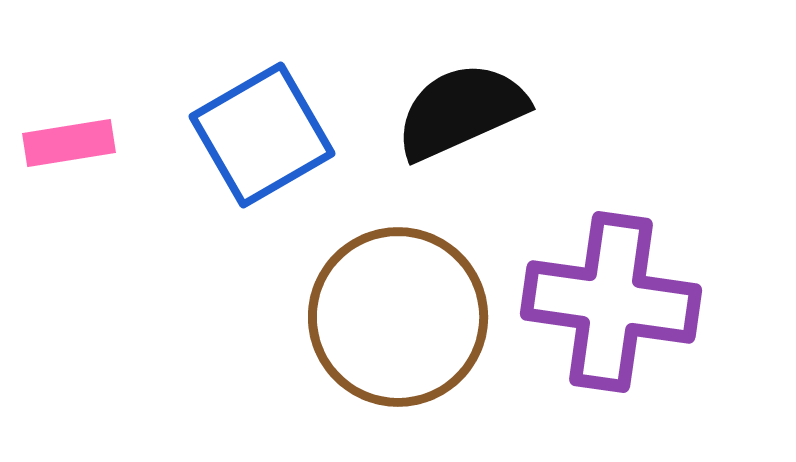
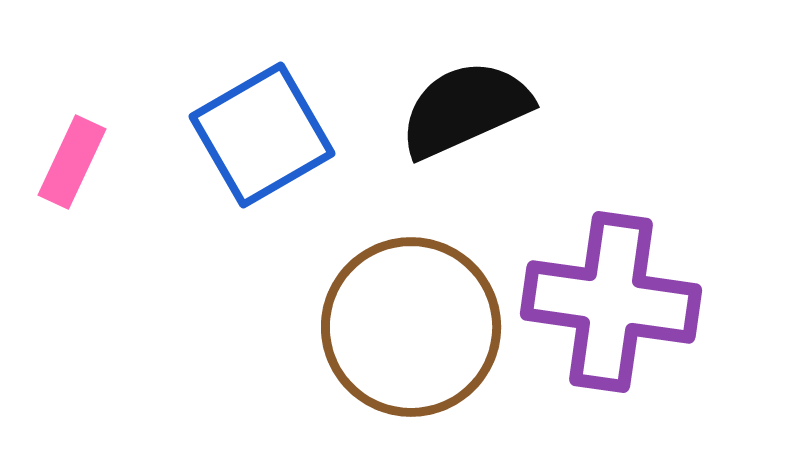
black semicircle: moved 4 px right, 2 px up
pink rectangle: moved 3 px right, 19 px down; rotated 56 degrees counterclockwise
brown circle: moved 13 px right, 10 px down
